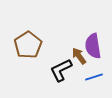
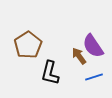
purple semicircle: rotated 25 degrees counterclockwise
black L-shape: moved 11 px left, 3 px down; rotated 50 degrees counterclockwise
